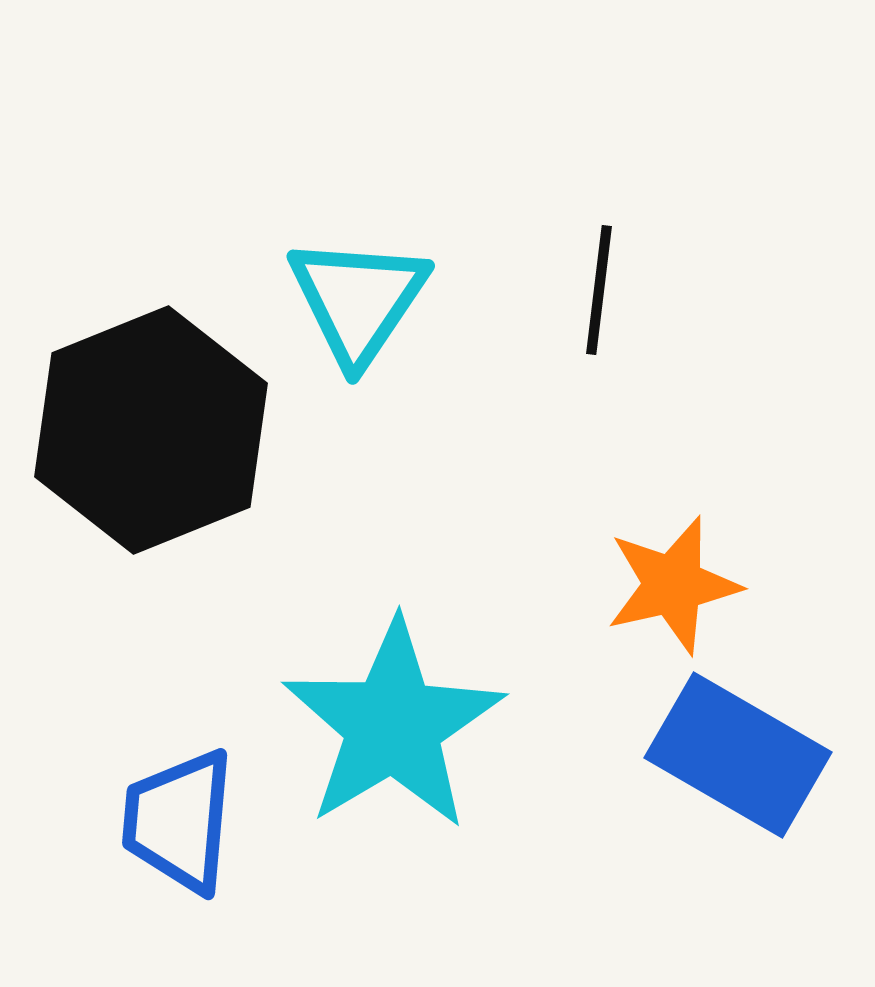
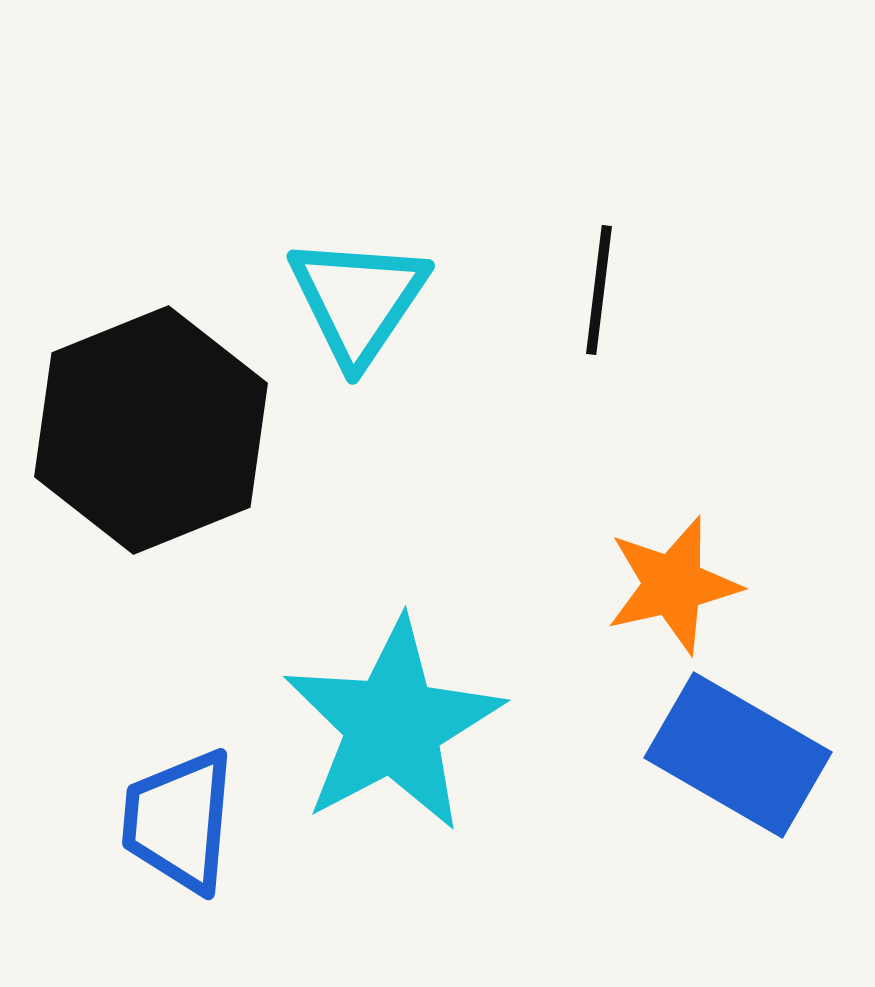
cyan star: rotated 3 degrees clockwise
